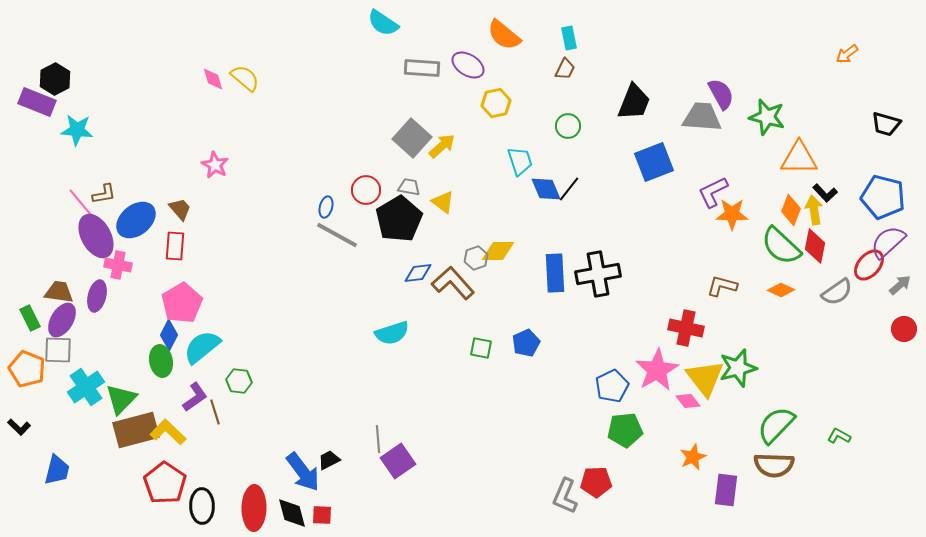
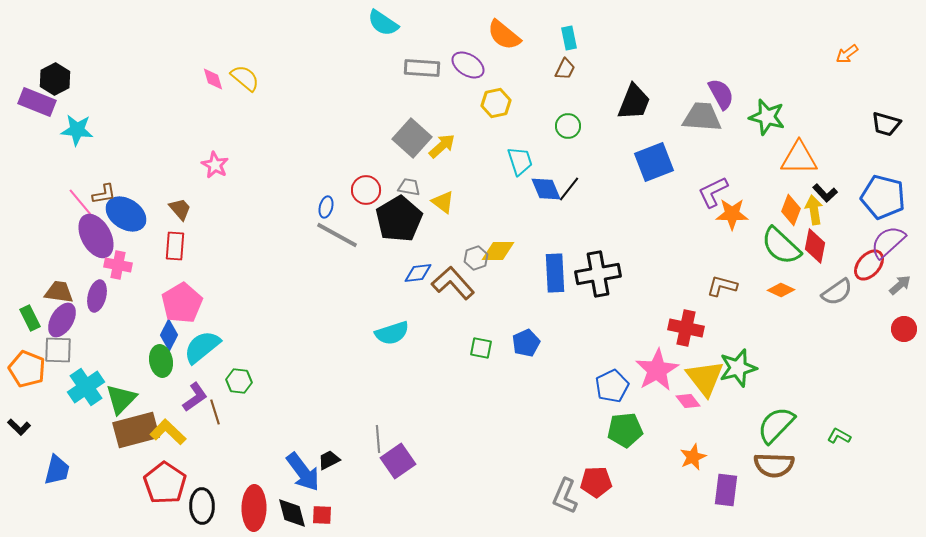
blue ellipse at (136, 220): moved 10 px left, 6 px up; rotated 72 degrees clockwise
